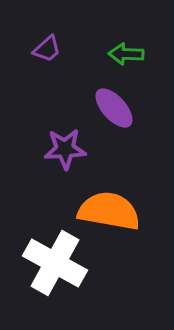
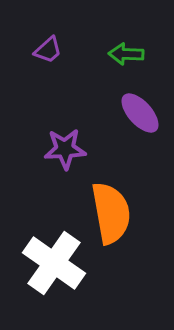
purple trapezoid: moved 1 px right, 1 px down
purple ellipse: moved 26 px right, 5 px down
orange semicircle: moved 2 px right, 2 px down; rotated 70 degrees clockwise
white cross: moved 1 px left; rotated 6 degrees clockwise
